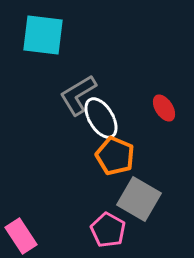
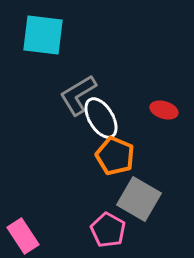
red ellipse: moved 2 px down; rotated 40 degrees counterclockwise
pink rectangle: moved 2 px right
